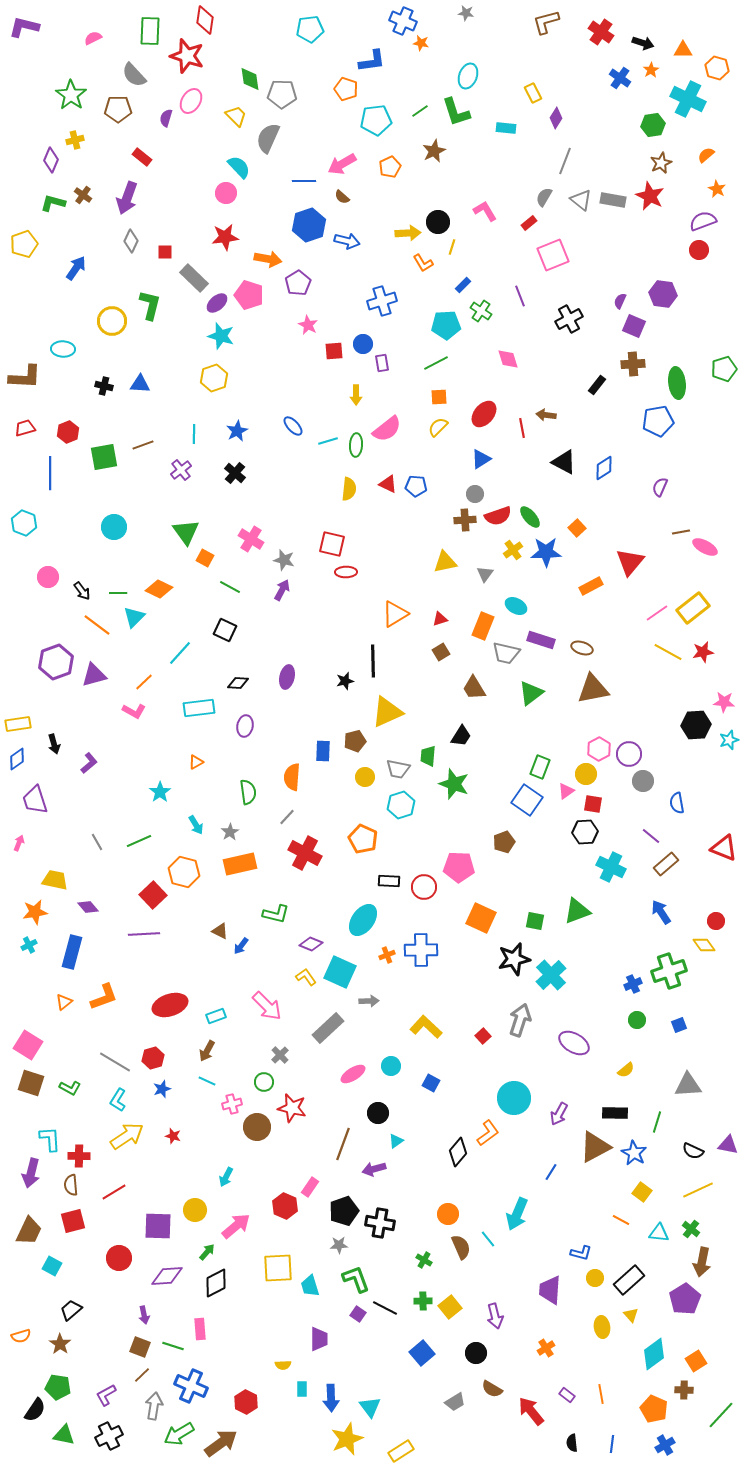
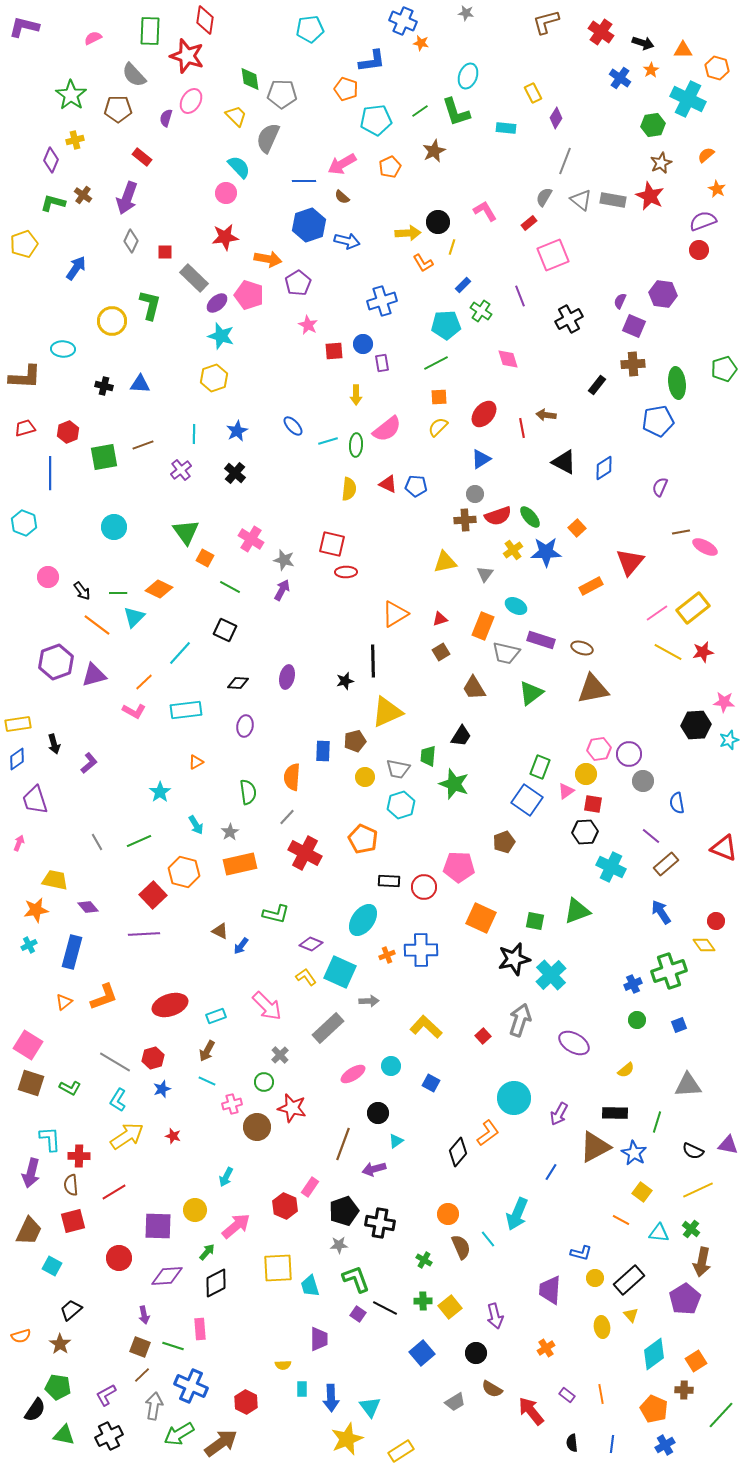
cyan rectangle at (199, 708): moved 13 px left, 2 px down
pink hexagon at (599, 749): rotated 20 degrees clockwise
orange star at (35, 912): moved 1 px right, 2 px up
